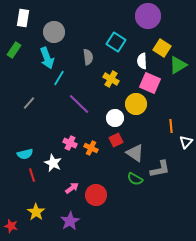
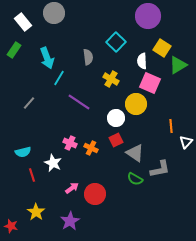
white rectangle: moved 4 px down; rotated 48 degrees counterclockwise
gray circle: moved 19 px up
cyan square: rotated 12 degrees clockwise
purple line: moved 2 px up; rotated 10 degrees counterclockwise
white circle: moved 1 px right
cyan semicircle: moved 2 px left, 2 px up
red circle: moved 1 px left, 1 px up
